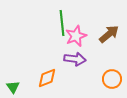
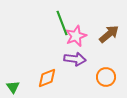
green line: rotated 15 degrees counterclockwise
orange circle: moved 6 px left, 2 px up
